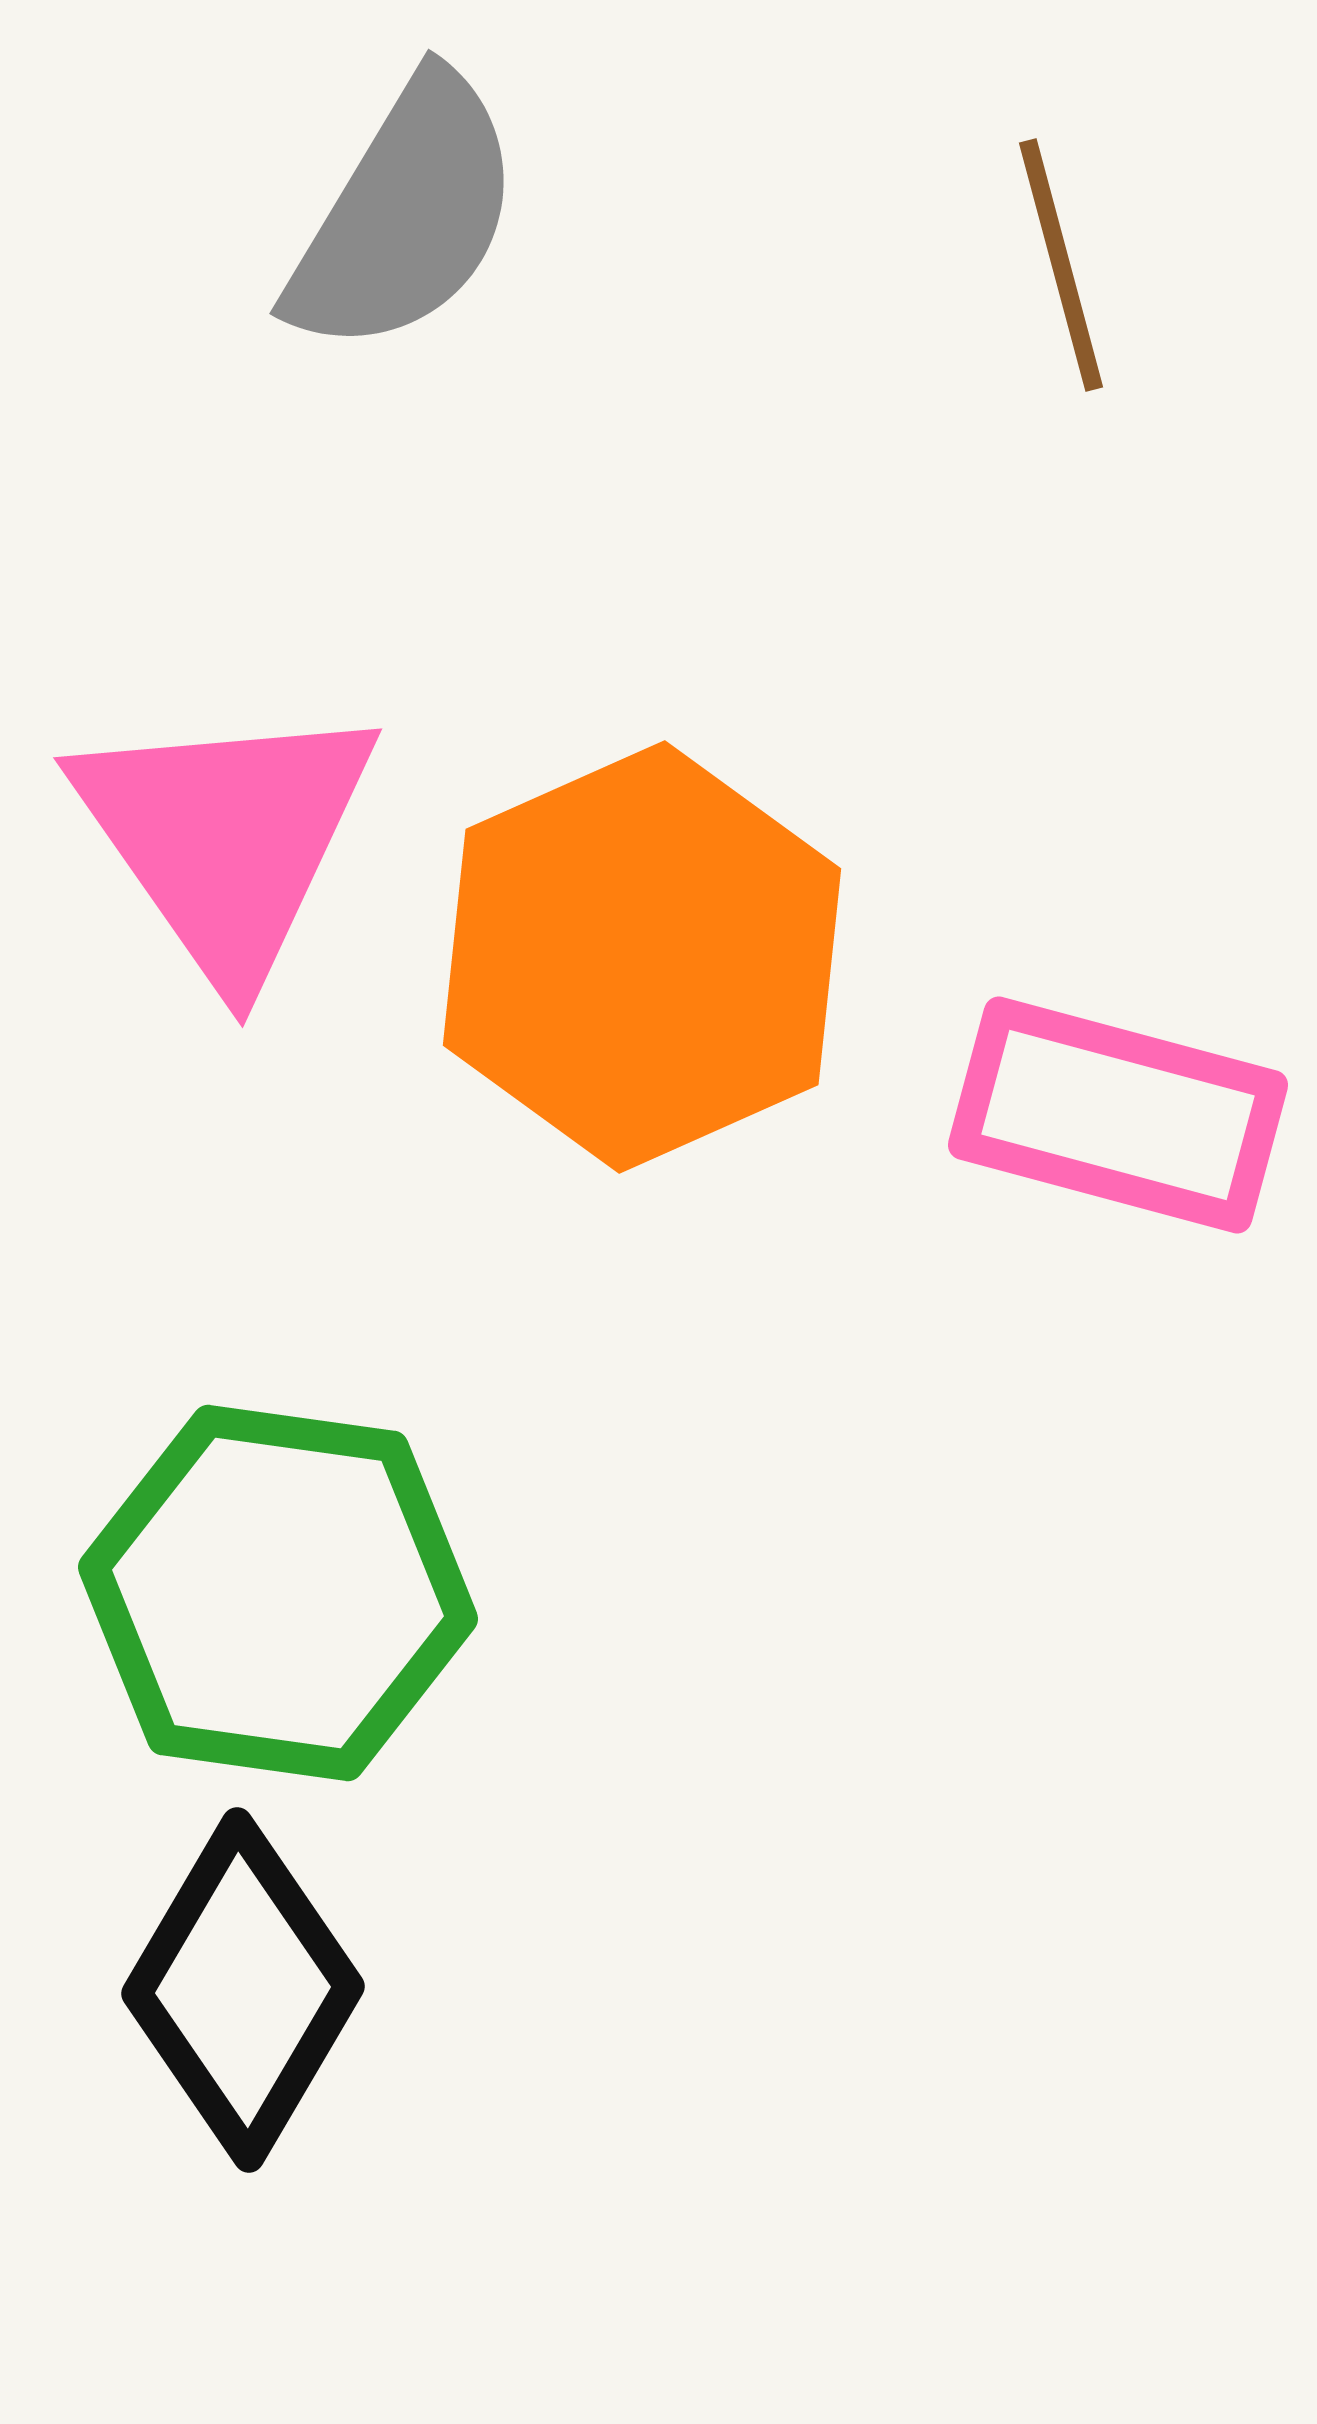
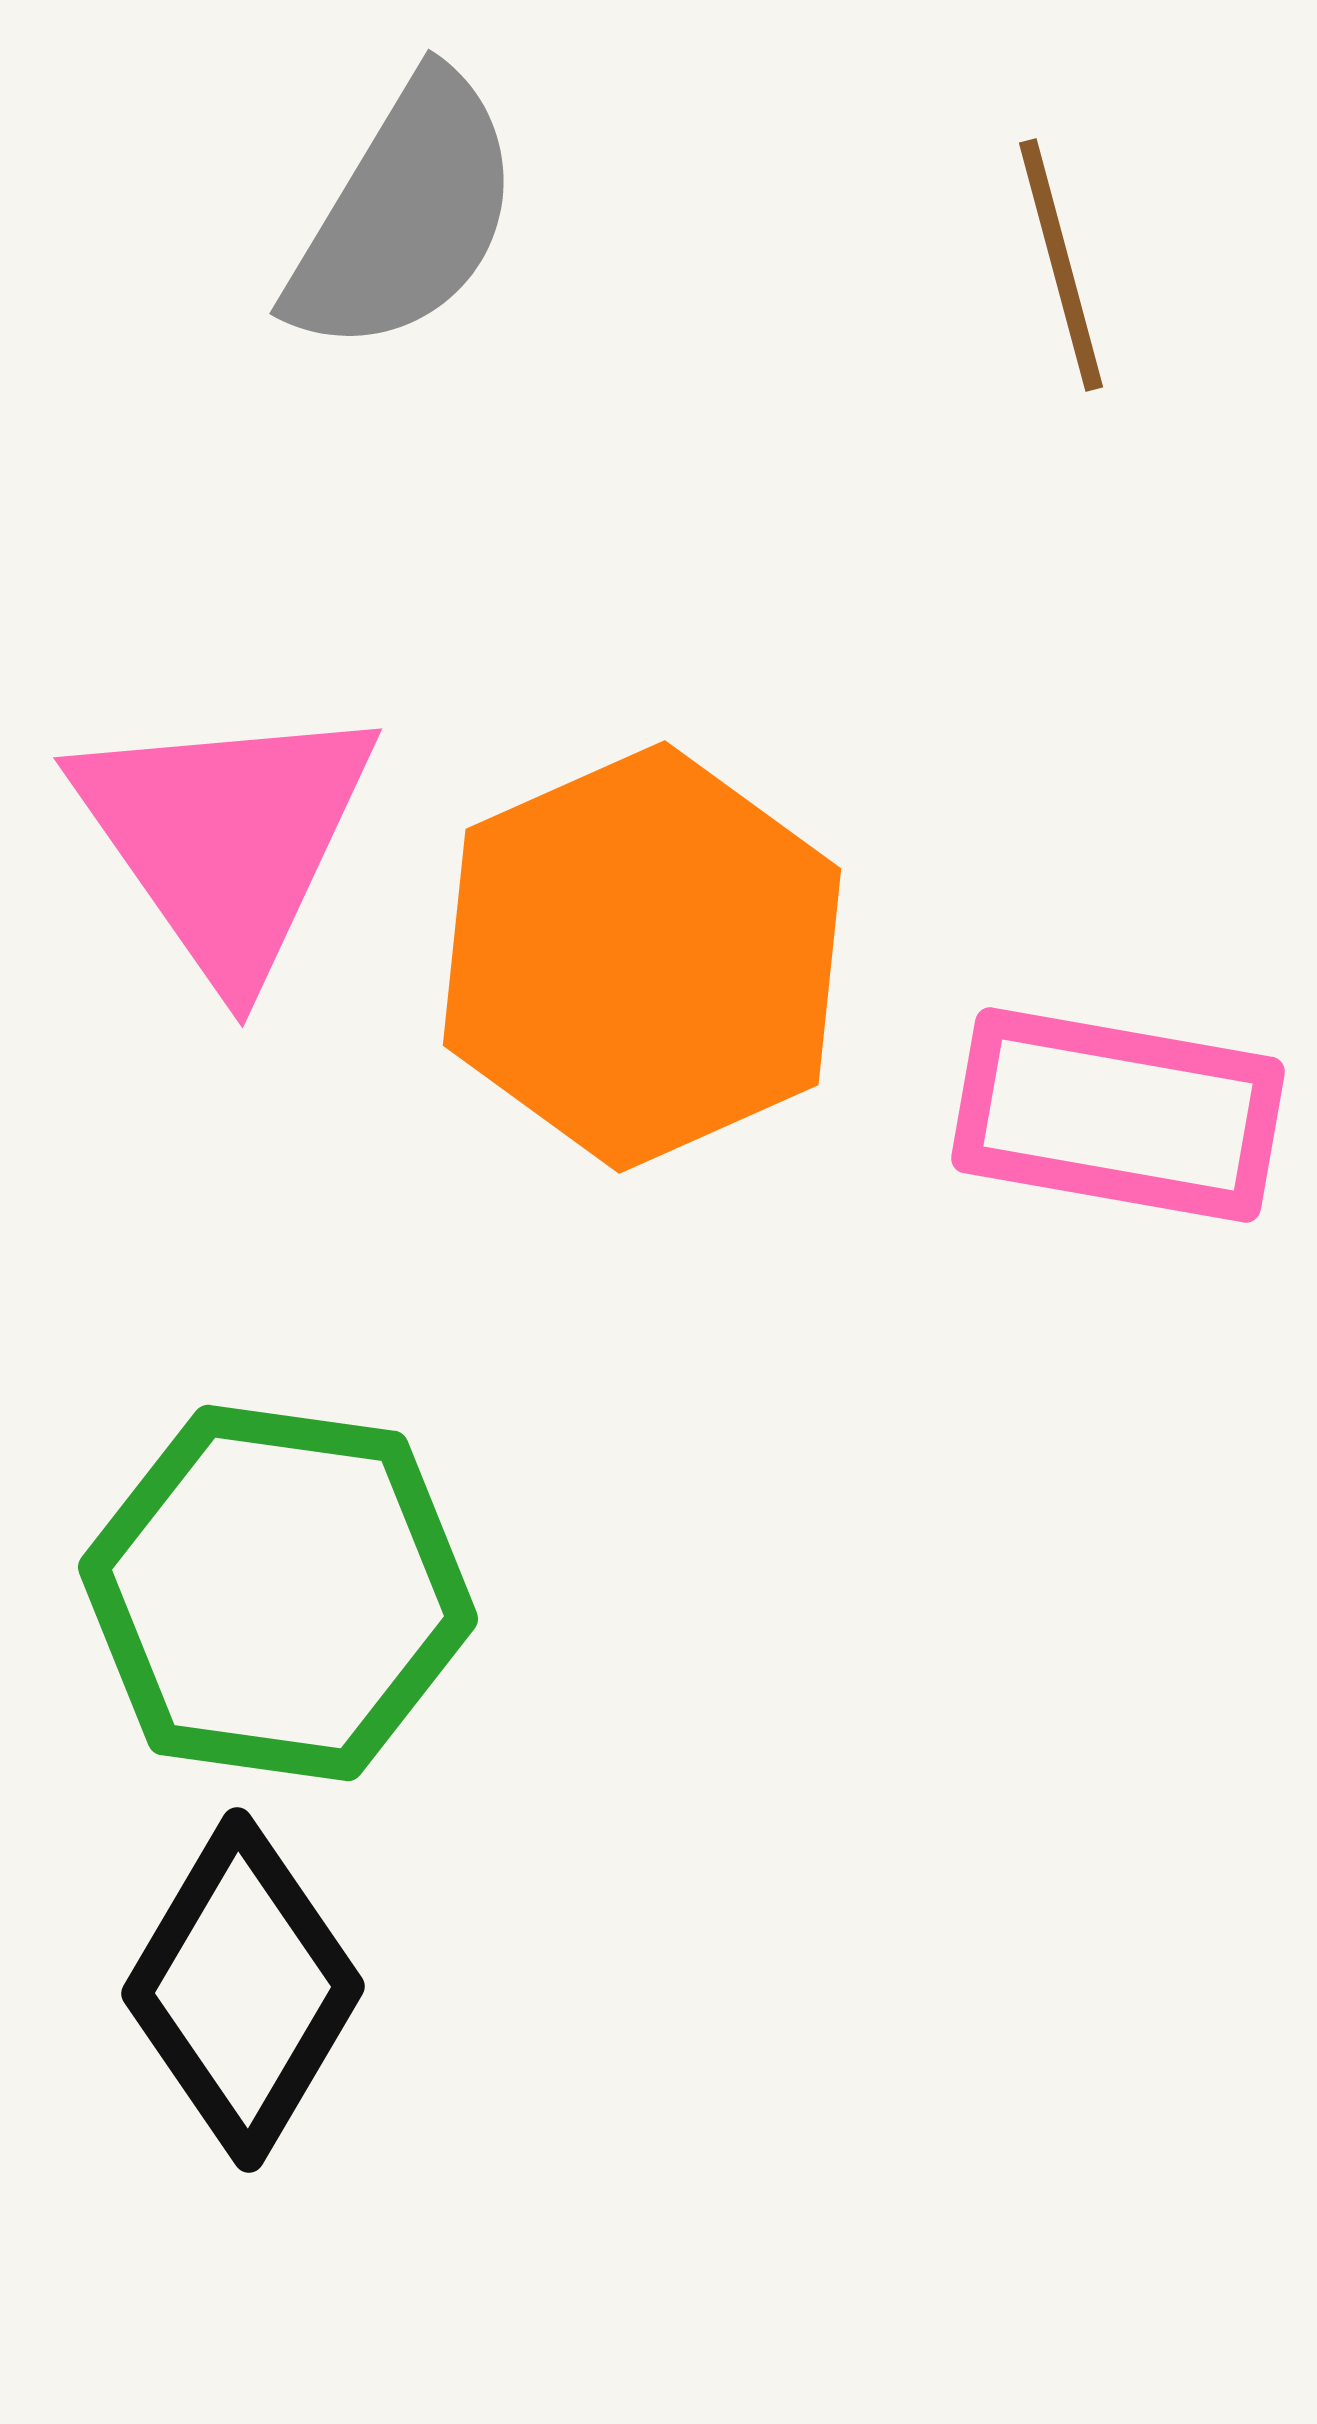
pink rectangle: rotated 5 degrees counterclockwise
